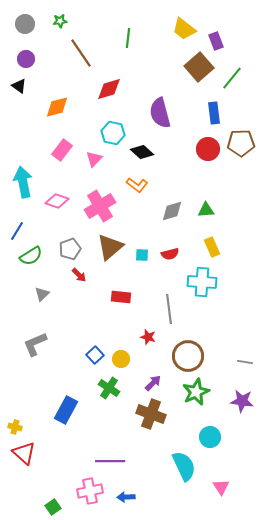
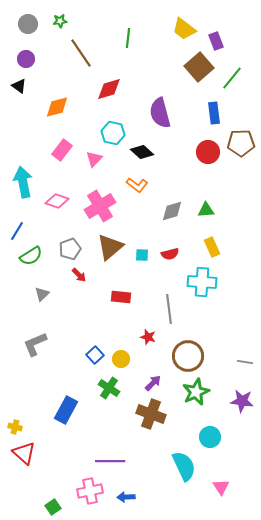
gray circle at (25, 24): moved 3 px right
red circle at (208, 149): moved 3 px down
